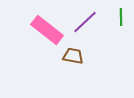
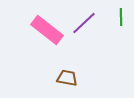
purple line: moved 1 px left, 1 px down
brown trapezoid: moved 6 px left, 22 px down
